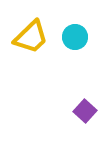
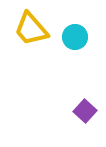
yellow trapezoid: moved 8 px up; rotated 93 degrees clockwise
